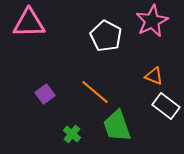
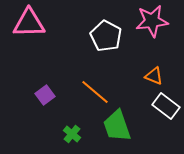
pink star: rotated 20 degrees clockwise
purple square: moved 1 px down
